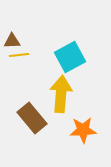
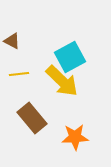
brown triangle: rotated 30 degrees clockwise
yellow line: moved 19 px down
yellow arrow: moved 1 px right, 13 px up; rotated 129 degrees clockwise
orange star: moved 8 px left, 7 px down
